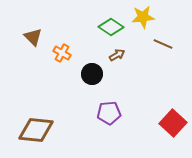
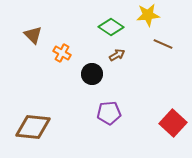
yellow star: moved 5 px right, 2 px up
brown triangle: moved 2 px up
brown diamond: moved 3 px left, 3 px up
